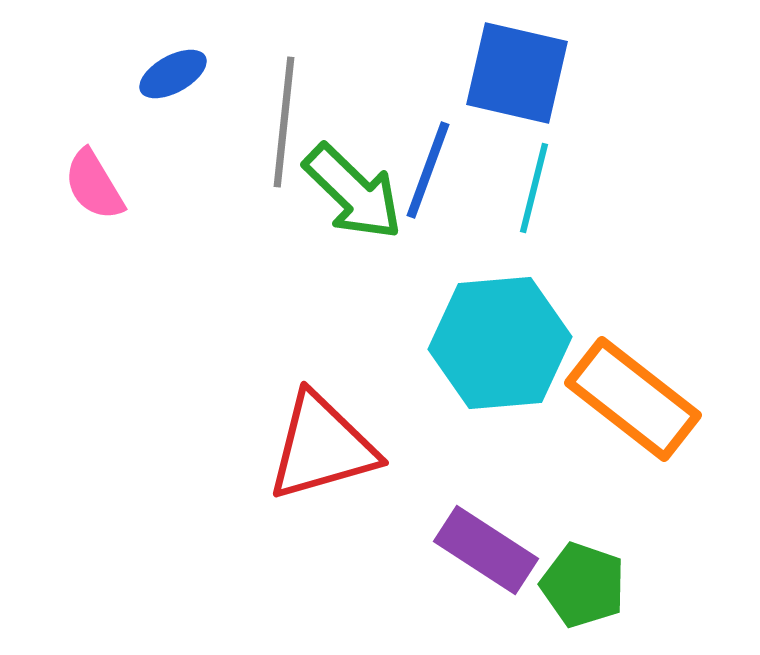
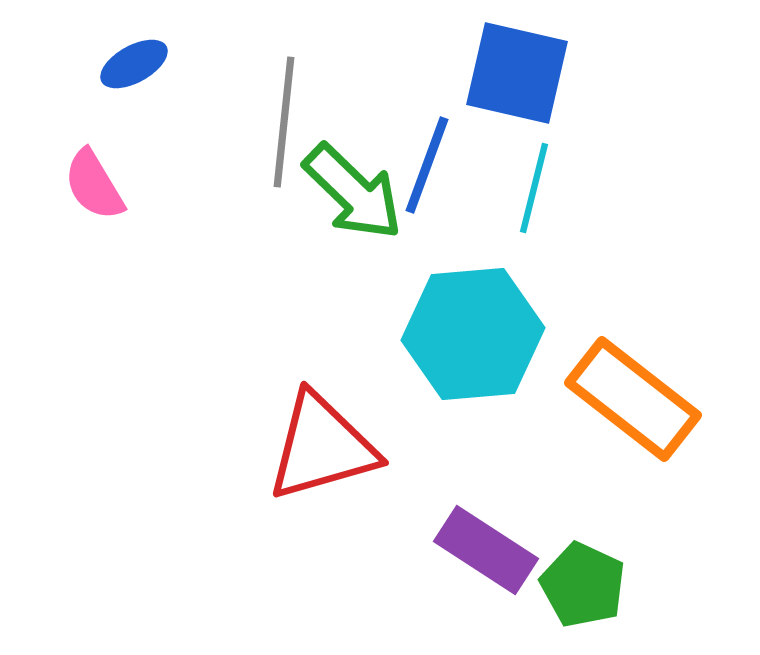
blue ellipse: moved 39 px left, 10 px up
blue line: moved 1 px left, 5 px up
cyan hexagon: moved 27 px left, 9 px up
green pentagon: rotated 6 degrees clockwise
